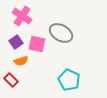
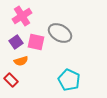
pink cross: rotated 24 degrees clockwise
gray ellipse: moved 1 px left
pink square: moved 1 px left, 2 px up
